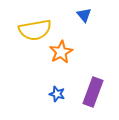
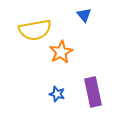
purple rectangle: rotated 32 degrees counterclockwise
